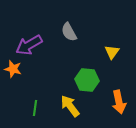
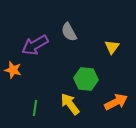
purple arrow: moved 6 px right
yellow triangle: moved 5 px up
orange star: moved 1 px down
green hexagon: moved 1 px left, 1 px up
orange arrow: moved 3 px left; rotated 105 degrees counterclockwise
yellow arrow: moved 2 px up
